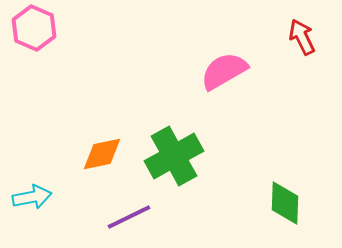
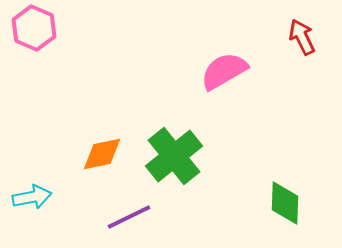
green cross: rotated 10 degrees counterclockwise
